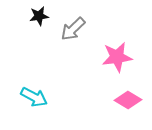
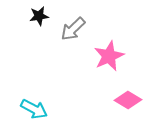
pink star: moved 8 px left, 1 px up; rotated 16 degrees counterclockwise
cyan arrow: moved 12 px down
